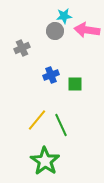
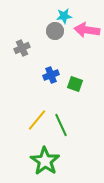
green square: rotated 21 degrees clockwise
